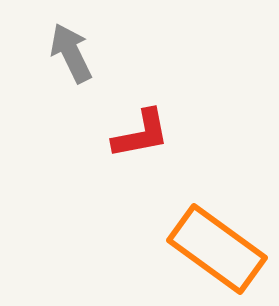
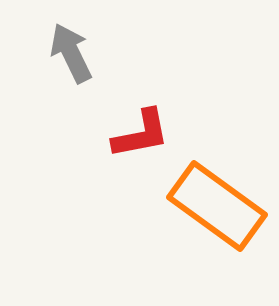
orange rectangle: moved 43 px up
